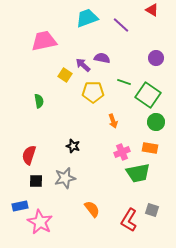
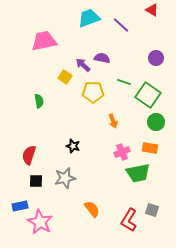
cyan trapezoid: moved 2 px right
yellow square: moved 2 px down
